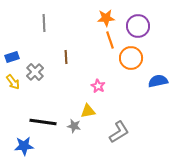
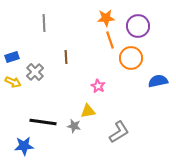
yellow arrow: rotated 28 degrees counterclockwise
